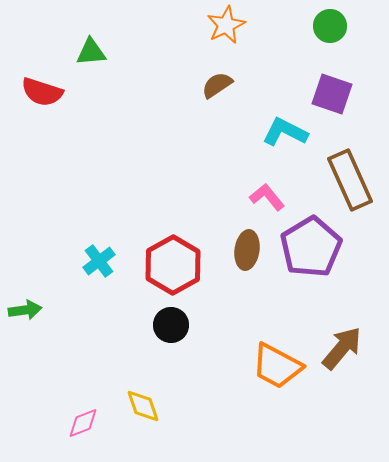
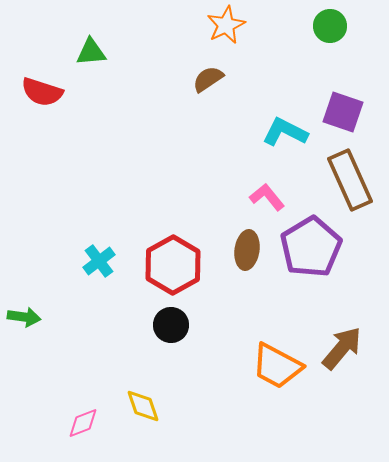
brown semicircle: moved 9 px left, 6 px up
purple square: moved 11 px right, 18 px down
green arrow: moved 1 px left, 7 px down; rotated 16 degrees clockwise
